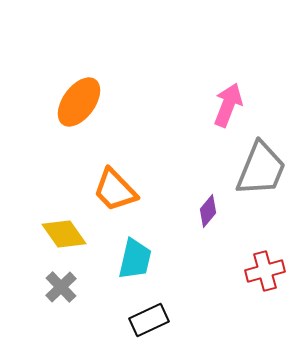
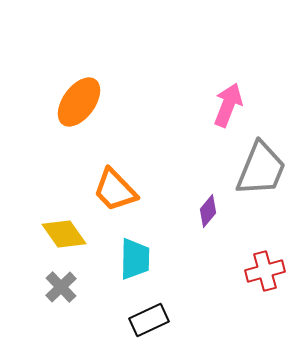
cyan trapezoid: rotated 12 degrees counterclockwise
